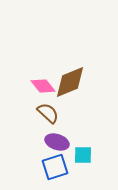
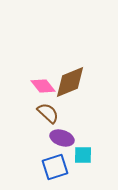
purple ellipse: moved 5 px right, 4 px up
